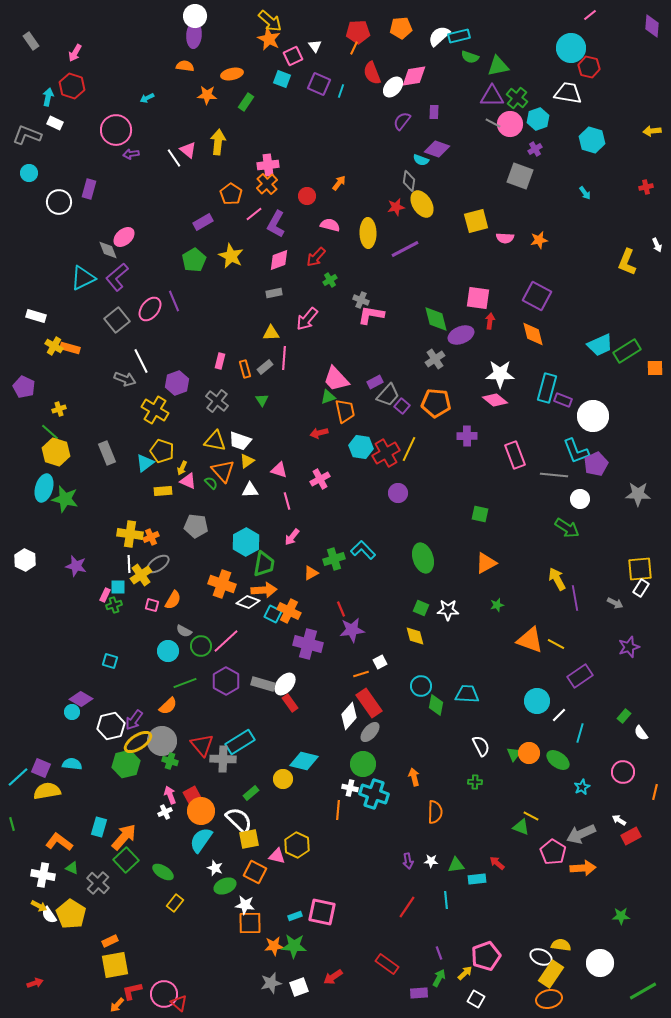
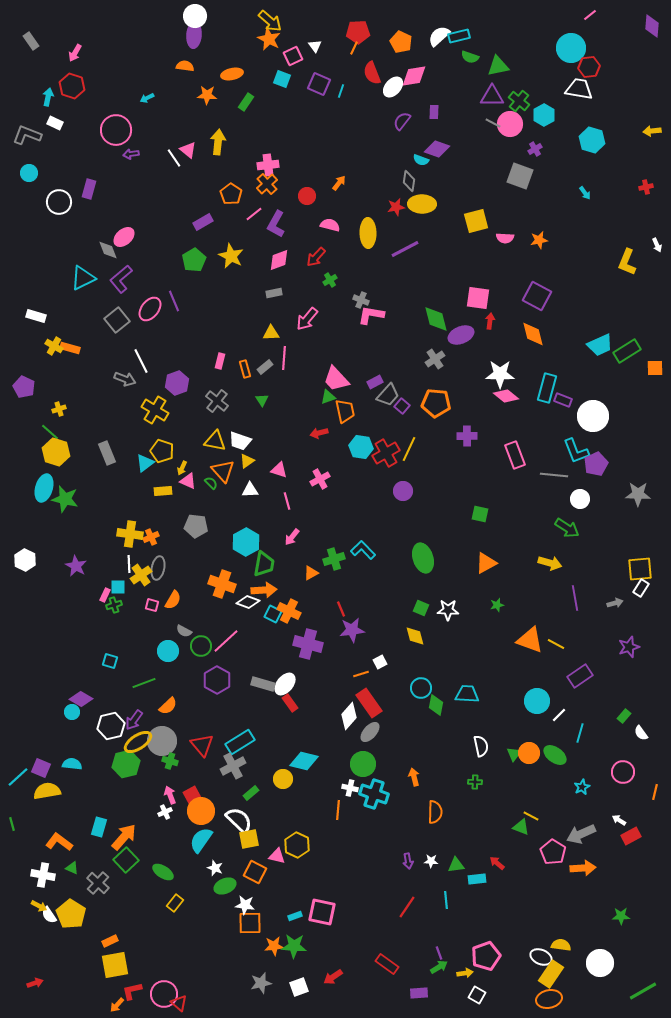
orange pentagon at (401, 28): moved 14 px down; rotated 30 degrees clockwise
red hexagon at (589, 67): rotated 20 degrees counterclockwise
white trapezoid at (568, 93): moved 11 px right, 4 px up
green cross at (517, 98): moved 2 px right, 3 px down
cyan hexagon at (538, 119): moved 6 px right, 4 px up; rotated 10 degrees counterclockwise
yellow ellipse at (422, 204): rotated 56 degrees counterclockwise
purple L-shape at (117, 277): moved 4 px right, 2 px down
pink diamond at (495, 400): moved 11 px right, 4 px up
purple circle at (398, 493): moved 5 px right, 2 px up
gray ellipse at (158, 564): moved 4 px down; rotated 45 degrees counterclockwise
purple star at (76, 566): rotated 15 degrees clockwise
yellow arrow at (557, 579): moved 7 px left, 16 px up; rotated 135 degrees clockwise
gray arrow at (615, 603): rotated 42 degrees counterclockwise
purple hexagon at (226, 681): moved 9 px left, 1 px up
green line at (185, 683): moved 41 px left
cyan circle at (421, 686): moved 2 px down
white semicircle at (481, 746): rotated 15 degrees clockwise
gray cross at (223, 759): moved 10 px right, 7 px down; rotated 30 degrees counterclockwise
green ellipse at (558, 760): moved 3 px left, 5 px up
yellow arrow at (465, 973): rotated 35 degrees clockwise
green arrow at (439, 978): moved 11 px up; rotated 30 degrees clockwise
gray star at (271, 983): moved 10 px left
white square at (476, 999): moved 1 px right, 4 px up
